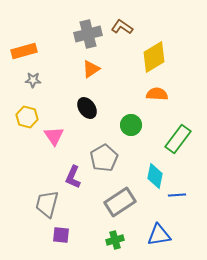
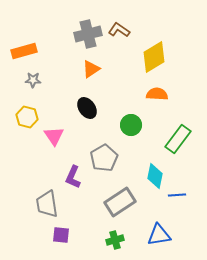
brown L-shape: moved 3 px left, 3 px down
gray trapezoid: rotated 24 degrees counterclockwise
